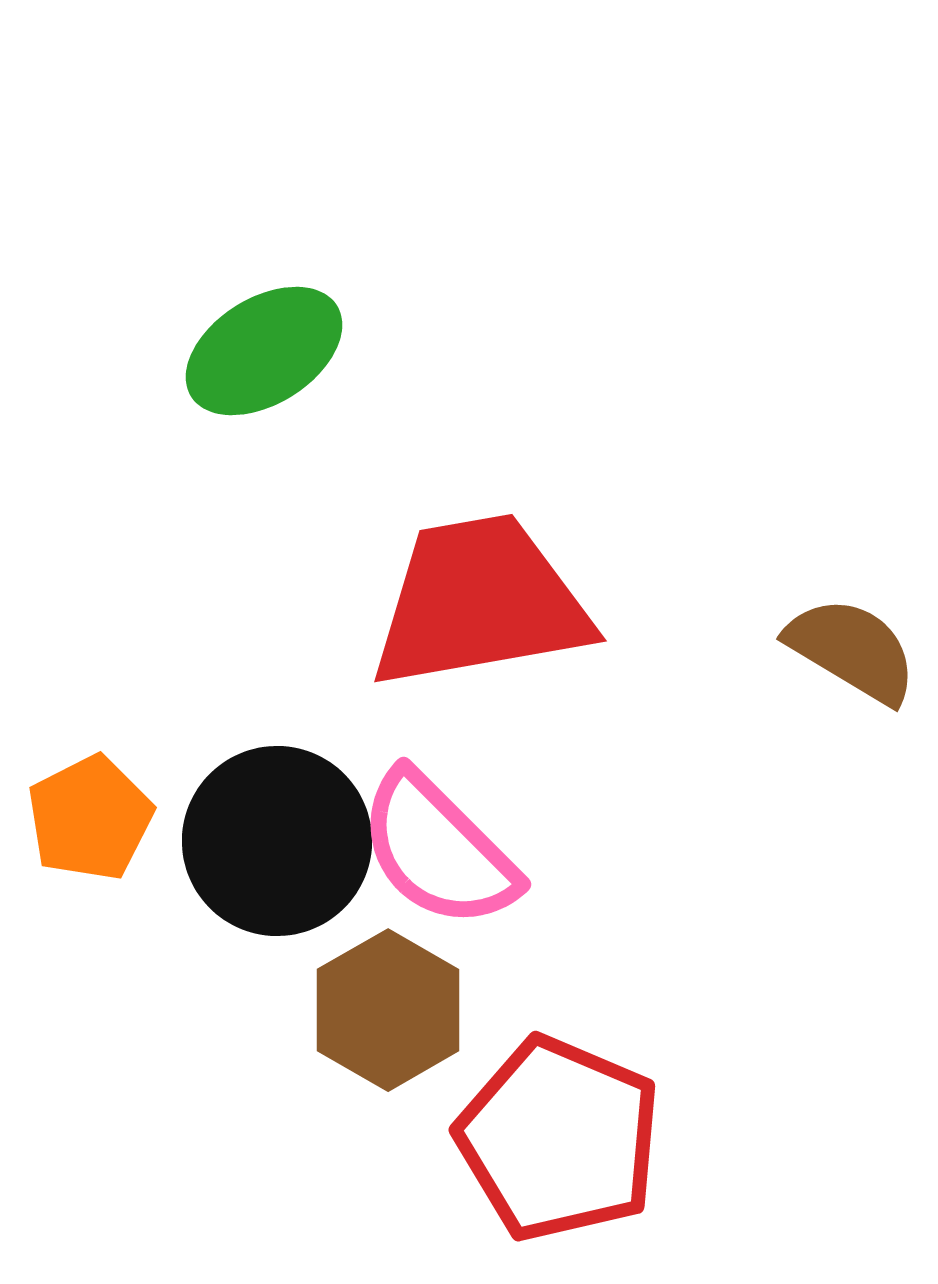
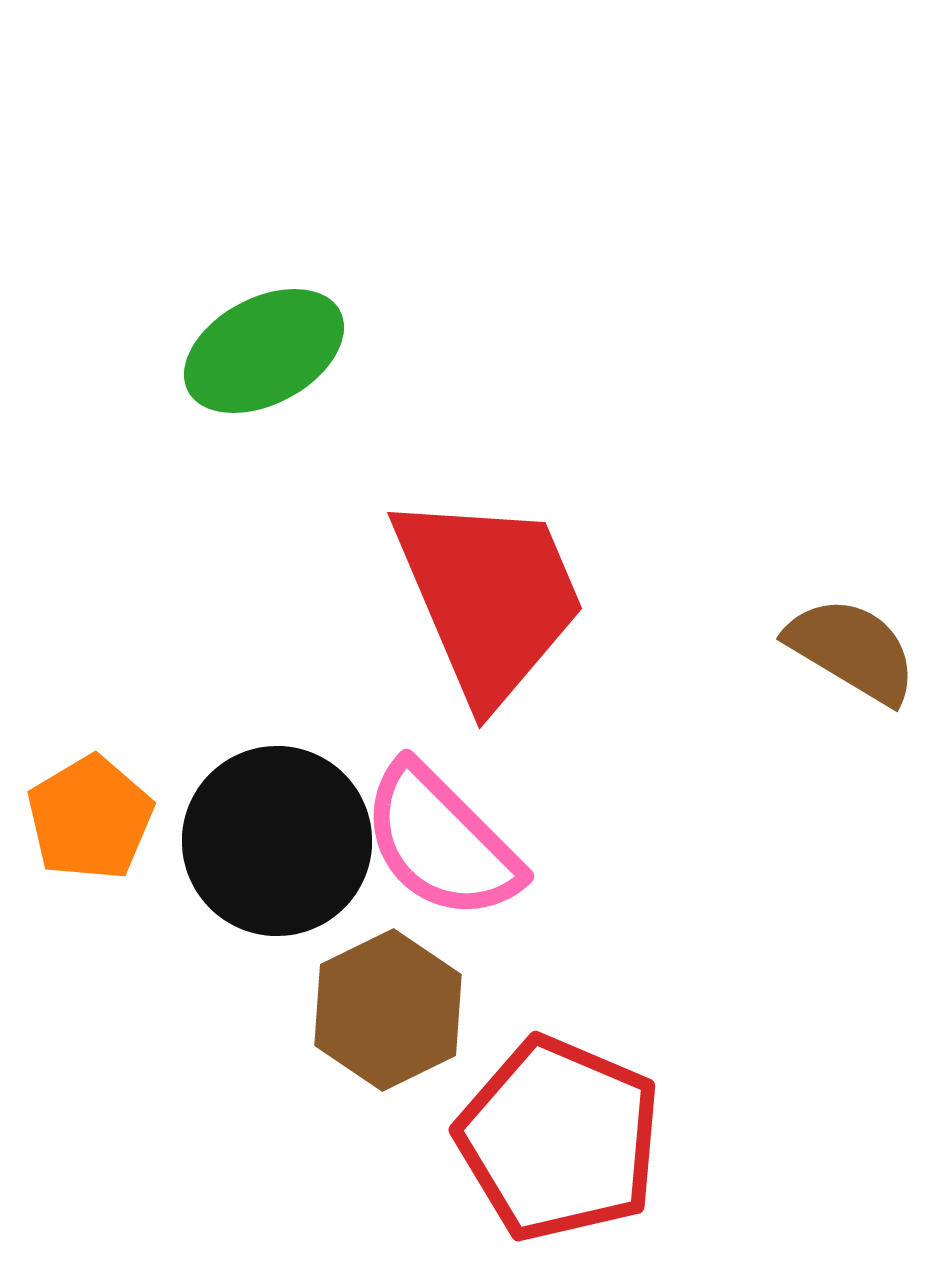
green ellipse: rotated 4 degrees clockwise
red trapezoid: moved 9 px right, 5 px up; rotated 77 degrees clockwise
orange pentagon: rotated 4 degrees counterclockwise
pink semicircle: moved 3 px right, 8 px up
brown hexagon: rotated 4 degrees clockwise
